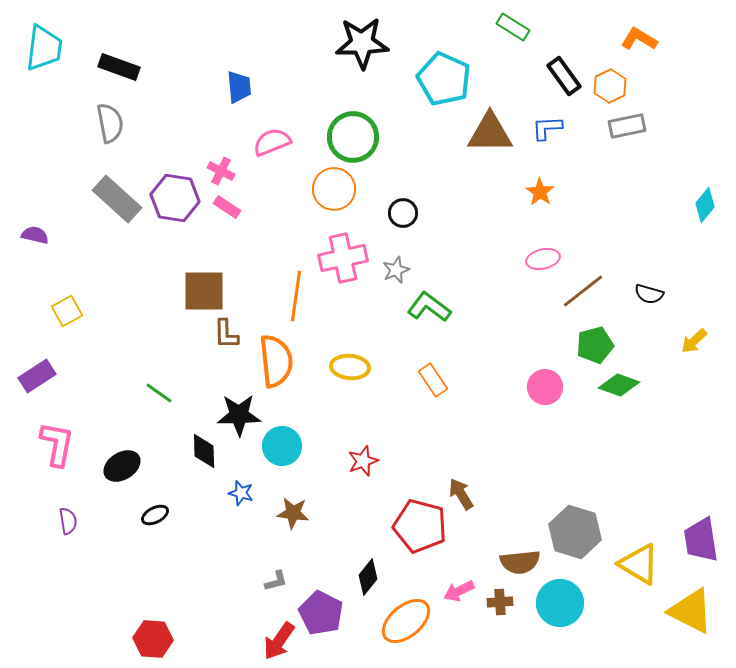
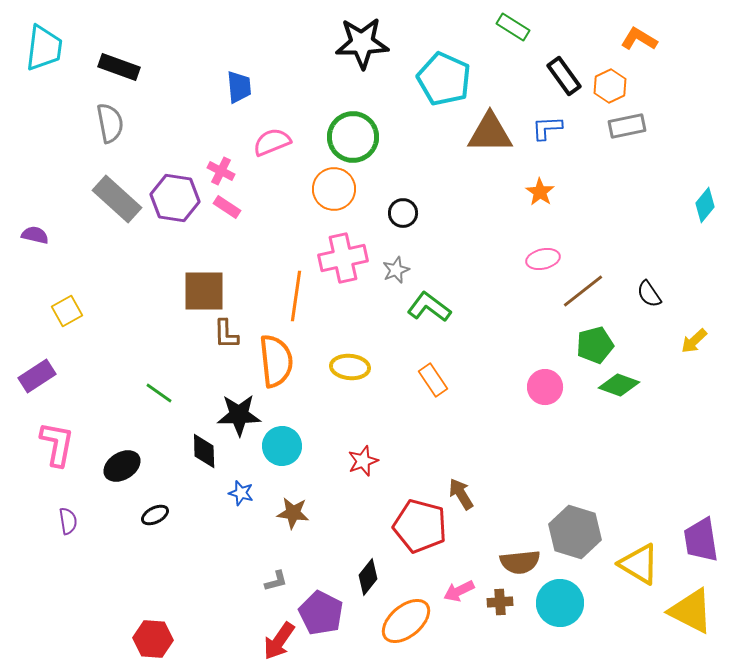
black semicircle at (649, 294): rotated 40 degrees clockwise
